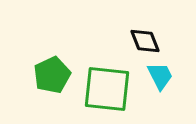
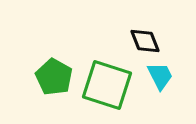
green pentagon: moved 2 px right, 2 px down; rotated 18 degrees counterclockwise
green square: moved 4 px up; rotated 12 degrees clockwise
